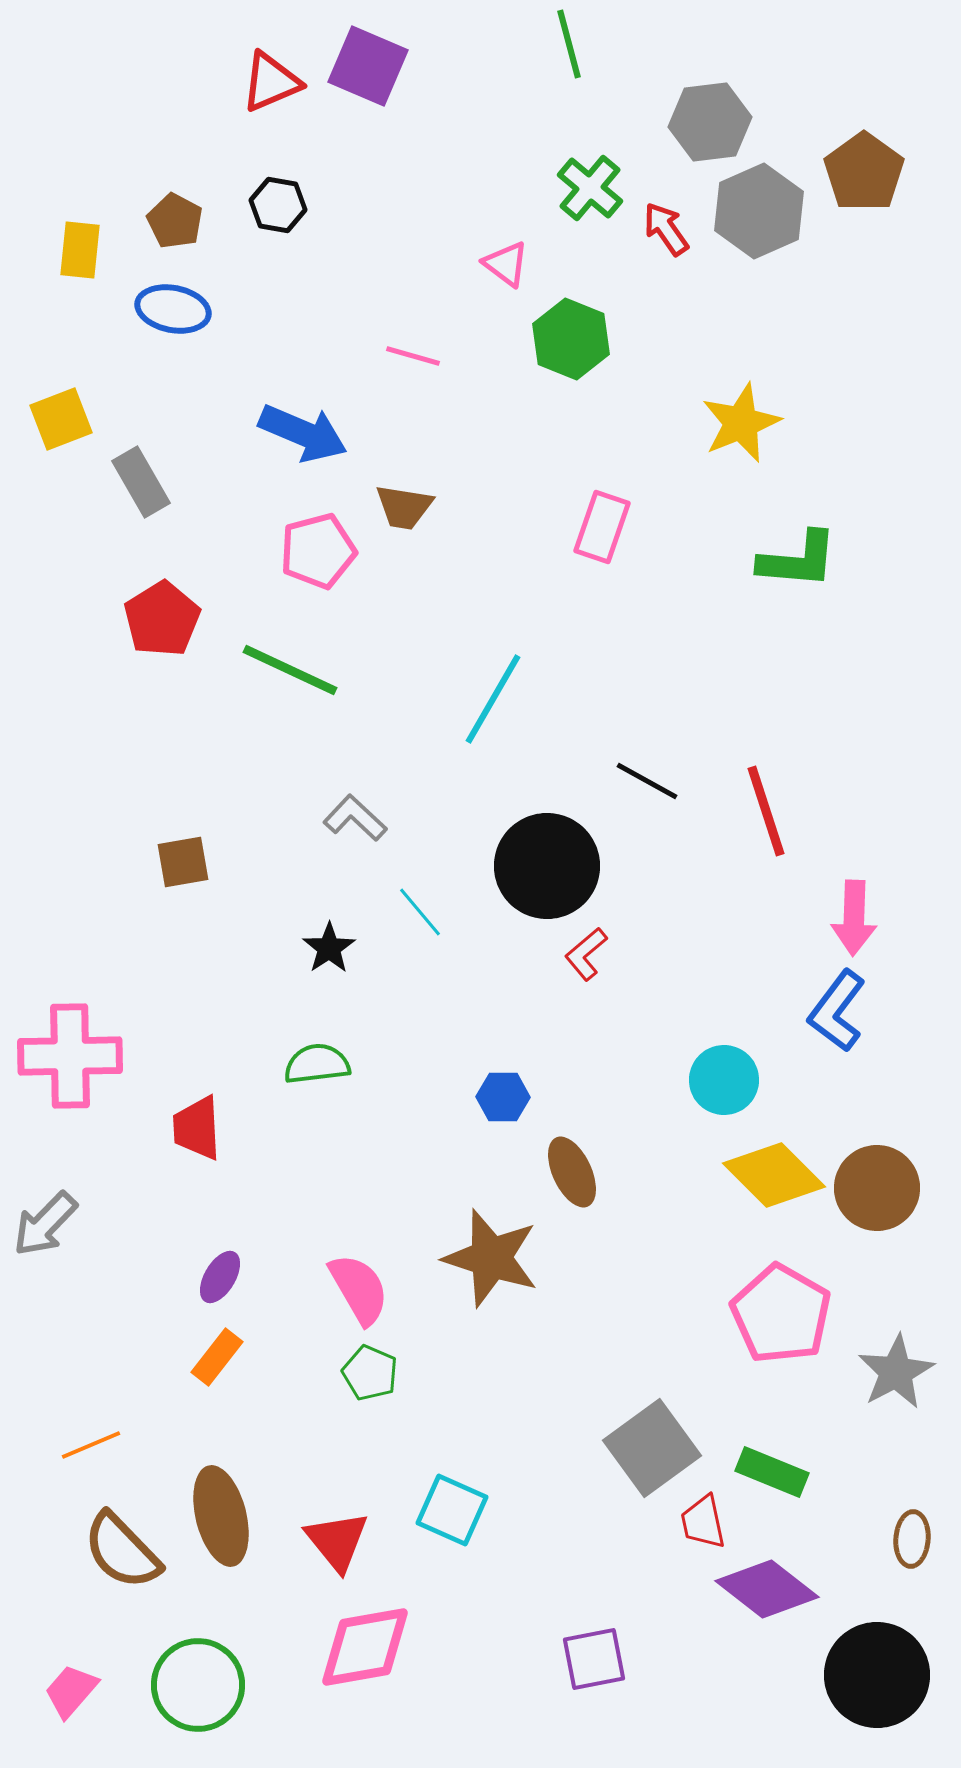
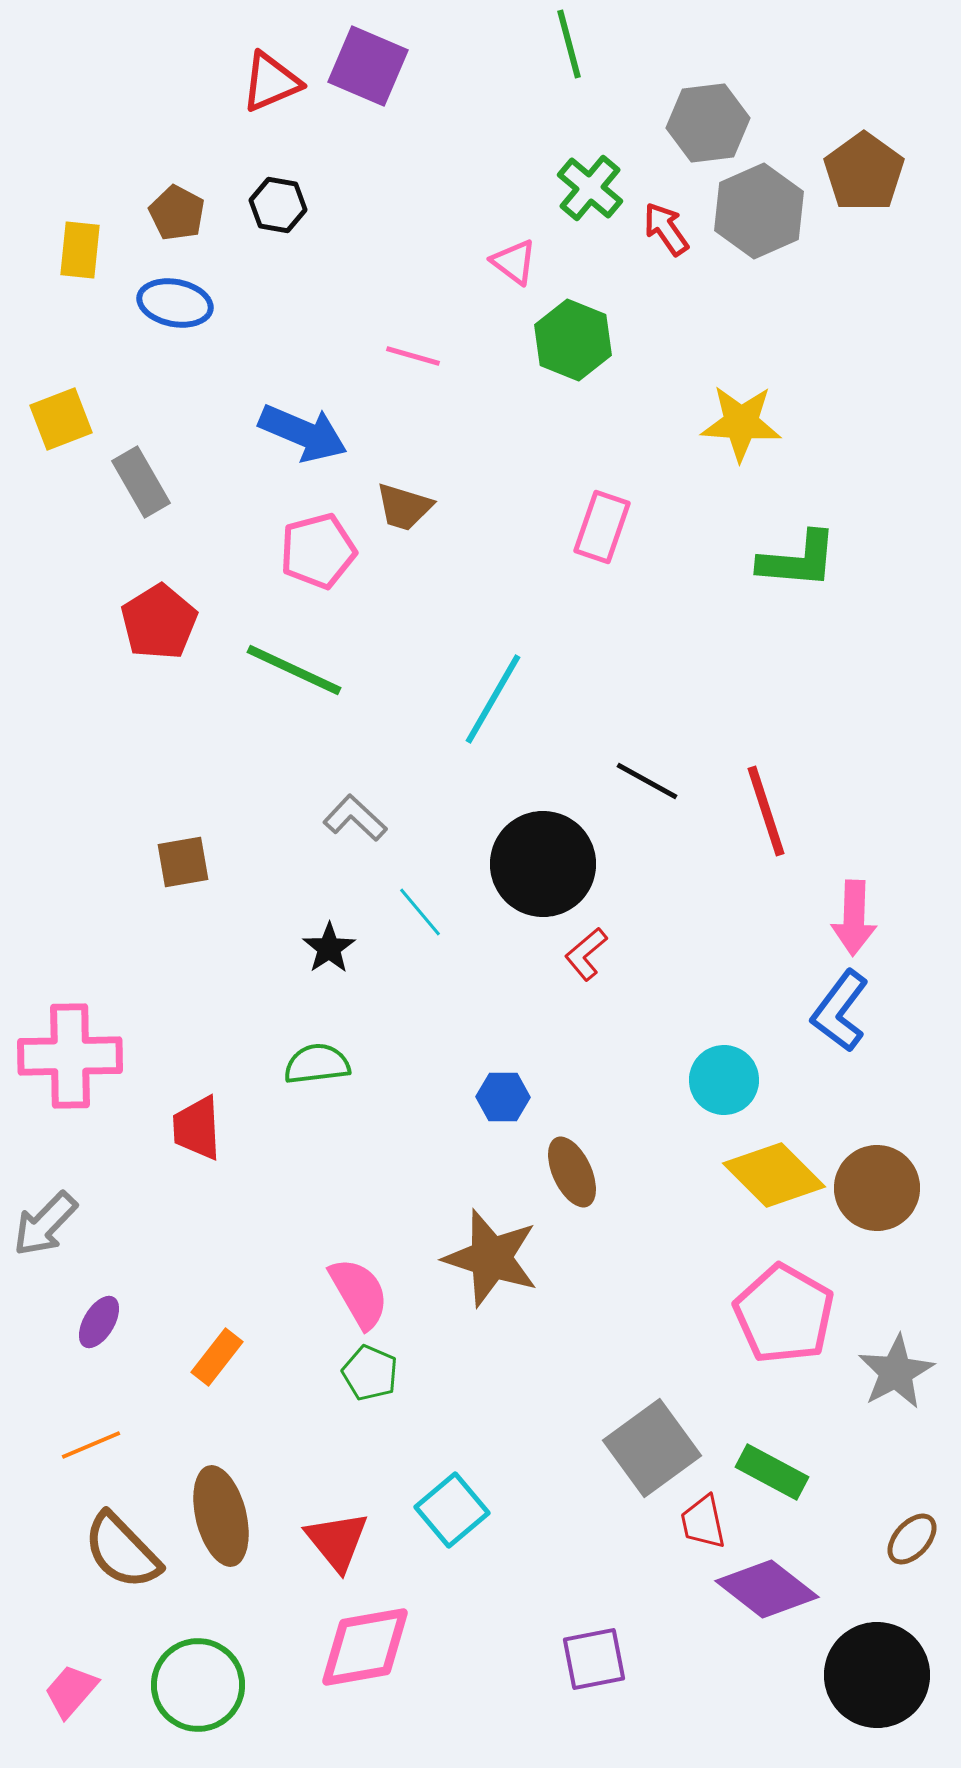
gray hexagon at (710, 122): moved 2 px left, 1 px down
brown pentagon at (175, 221): moved 2 px right, 8 px up
pink triangle at (506, 264): moved 8 px right, 2 px up
blue ellipse at (173, 309): moved 2 px right, 6 px up
green hexagon at (571, 339): moved 2 px right, 1 px down
yellow star at (741, 423): rotated 26 degrees clockwise
brown trapezoid at (404, 507): rotated 8 degrees clockwise
red pentagon at (162, 619): moved 3 px left, 3 px down
green line at (290, 670): moved 4 px right
black circle at (547, 866): moved 4 px left, 2 px up
blue L-shape at (837, 1011): moved 3 px right
purple ellipse at (220, 1277): moved 121 px left, 45 px down
pink semicircle at (359, 1289): moved 4 px down
pink pentagon at (781, 1314): moved 3 px right
green rectangle at (772, 1472): rotated 6 degrees clockwise
cyan square at (452, 1510): rotated 26 degrees clockwise
brown ellipse at (912, 1539): rotated 38 degrees clockwise
